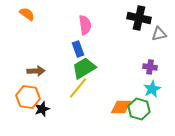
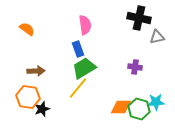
orange semicircle: moved 15 px down
gray triangle: moved 2 px left, 3 px down
purple cross: moved 15 px left
cyan star: moved 4 px right, 13 px down; rotated 24 degrees clockwise
